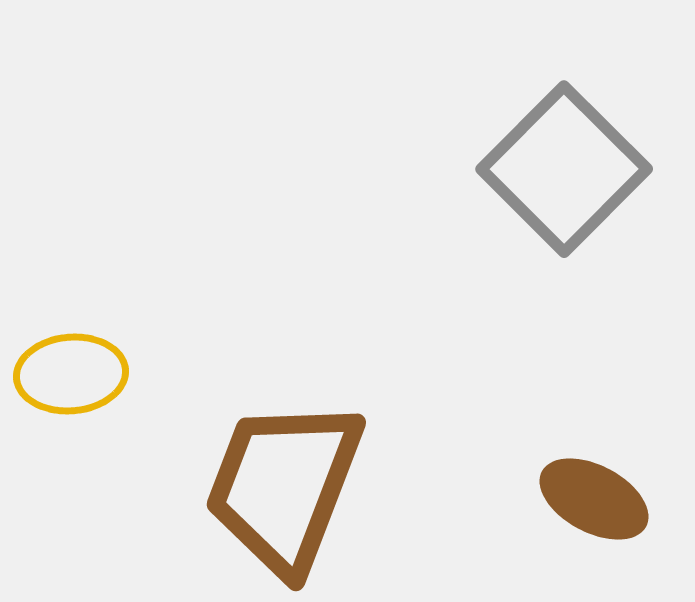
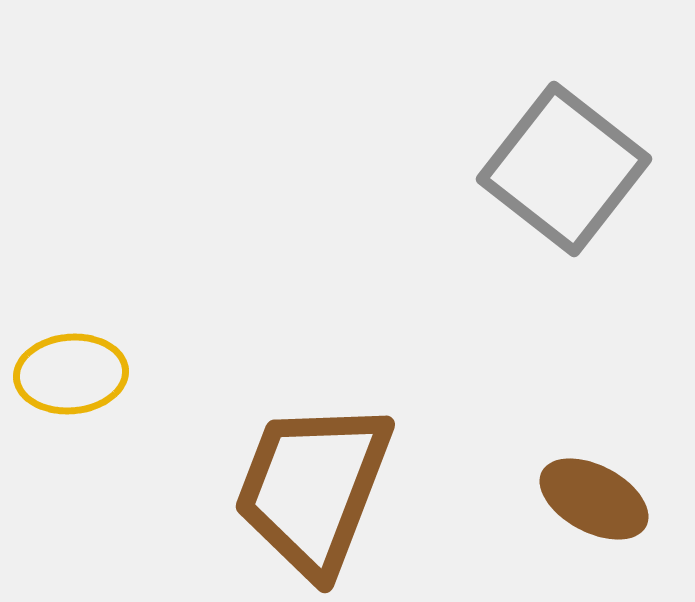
gray square: rotated 7 degrees counterclockwise
brown trapezoid: moved 29 px right, 2 px down
